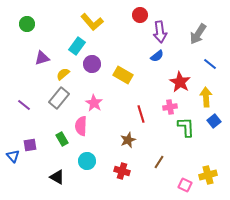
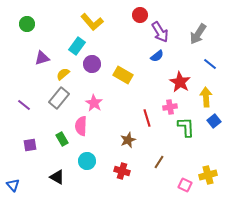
purple arrow: rotated 25 degrees counterclockwise
red line: moved 6 px right, 4 px down
blue triangle: moved 29 px down
